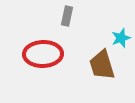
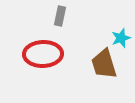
gray rectangle: moved 7 px left
brown trapezoid: moved 2 px right, 1 px up
